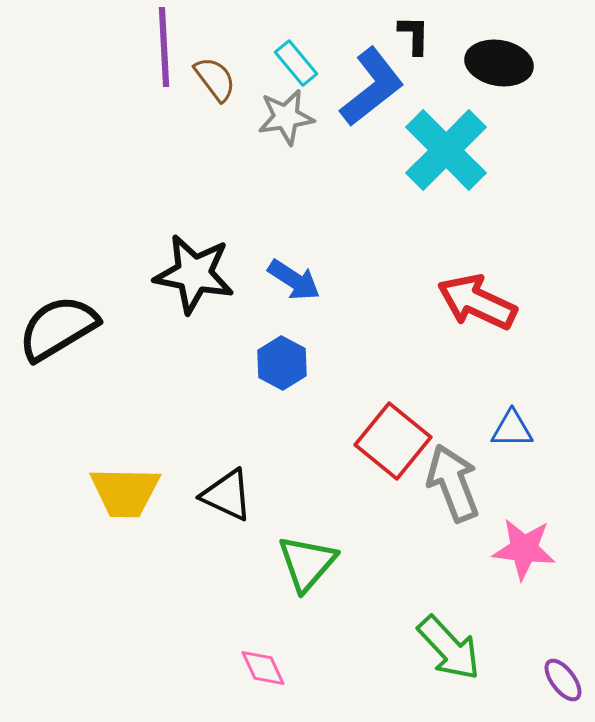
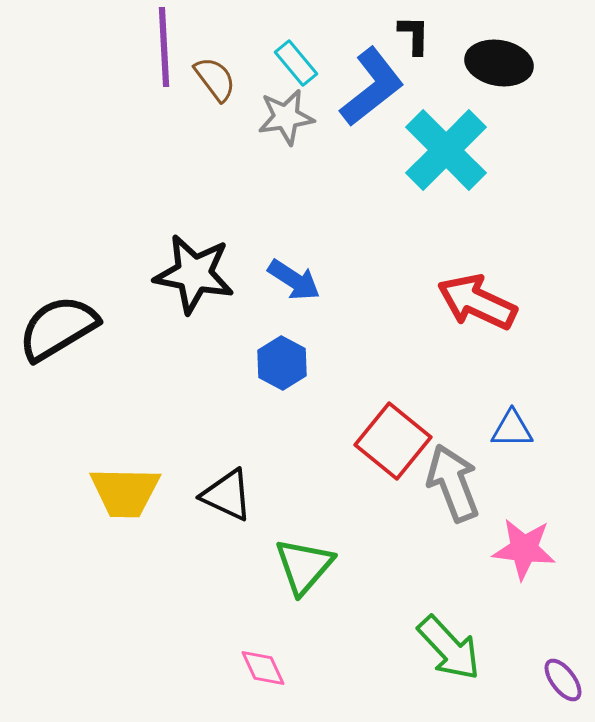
green triangle: moved 3 px left, 3 px down
